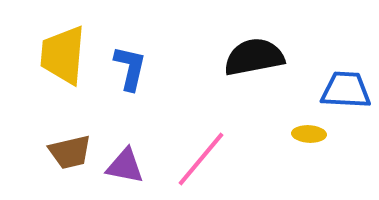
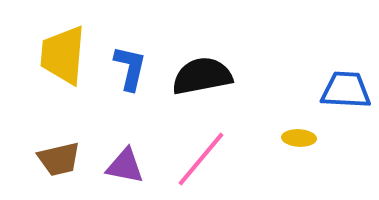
black semicircle: moved 52 px left, 19 px down
yellow ellipse: moved 10 px left, 4 px down
brown trapezoid: moved 11 px left, 7 px down
